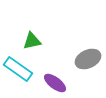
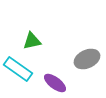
gray ellipse: moved 1 px left
